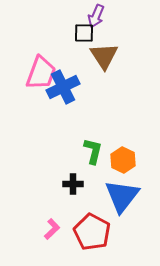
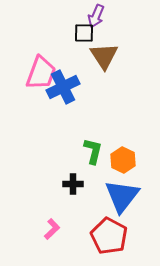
red pentagon: moved 17 px right, 4 px down
